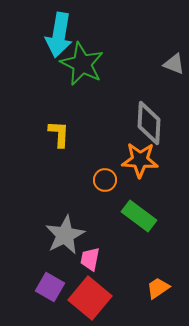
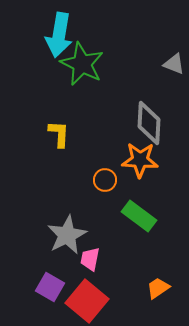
gray star: moved 2 px right
red square: moved 3 px left, 3 px down
